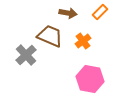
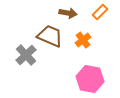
orange cross: moved 1 px up
